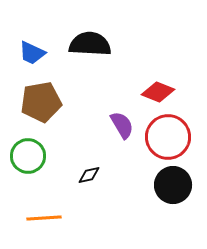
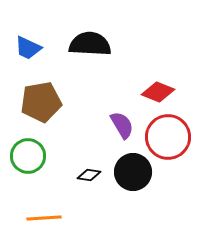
blue trapezoid: moved 4 px left, 5 px up
black diamond: rotated 20 degrees clockwise
black circle: moved 40 px left, 13 px up
